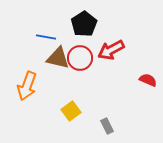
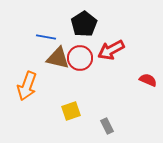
yellow square: rotated 18 degrees clockwise
